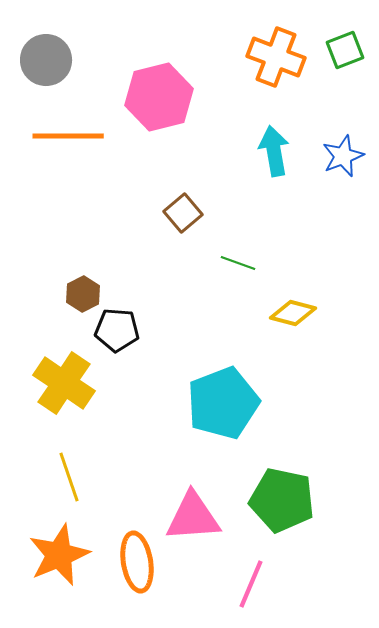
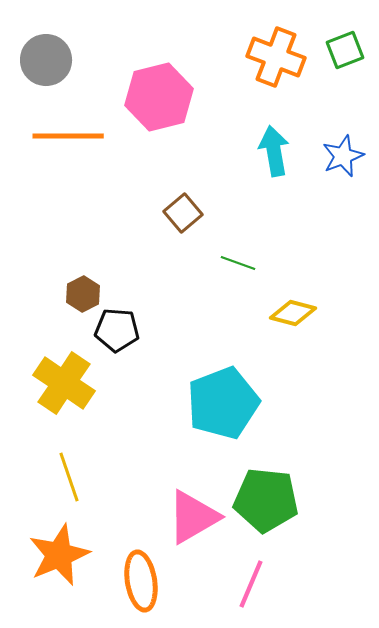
green pentagon: moved 16 px left; rotated 6 degrees counterclockwise
pink triangle: rotated 26 degrees counterclockwise
orange ellipse: moved 4 px right, 19 px down
